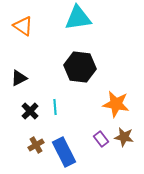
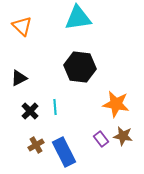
orange triangle: moved 1 px left; rotated 10 degrees clockwise
brown star: moved 1 px left, 1 px up
